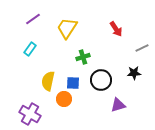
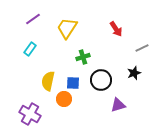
black star: rotated 16 degrees counterclockwise
